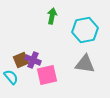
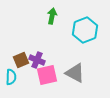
cyan hexagon: rotated 10 degrees counterclockwise
purple cross: moved 4 px right
gray triangle: moved 10 px left, 9 px down; rotated 20 degrees clockwise
cyan semicircle: rotated 42 degrees clockwise
